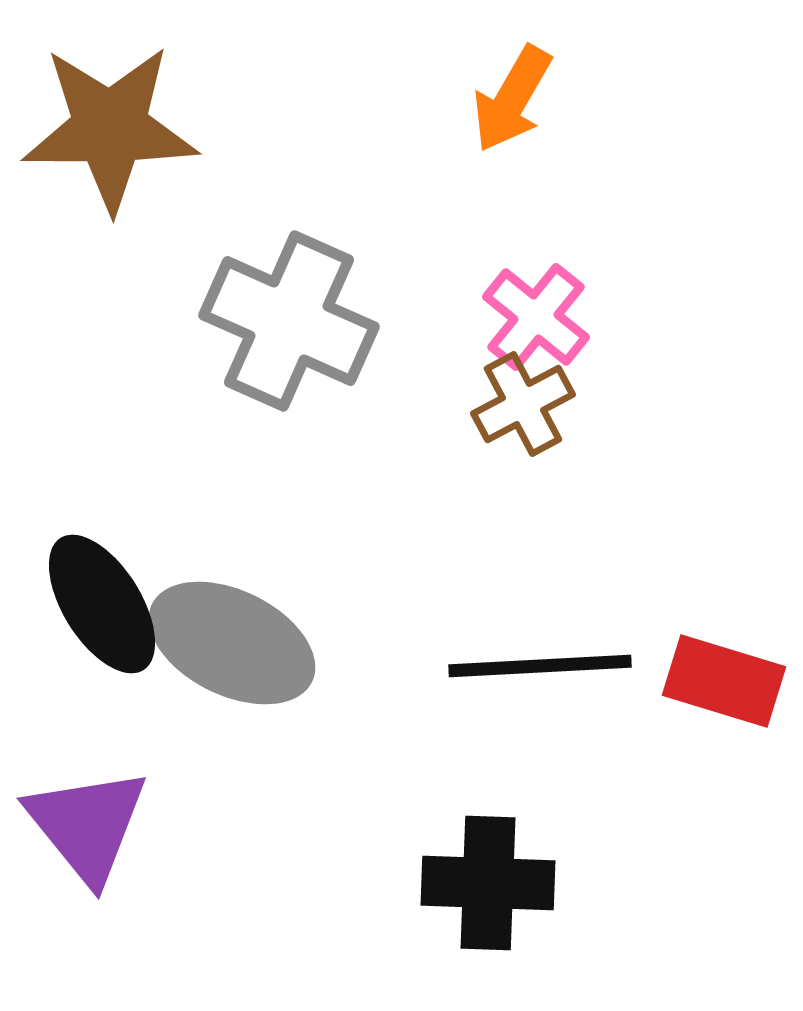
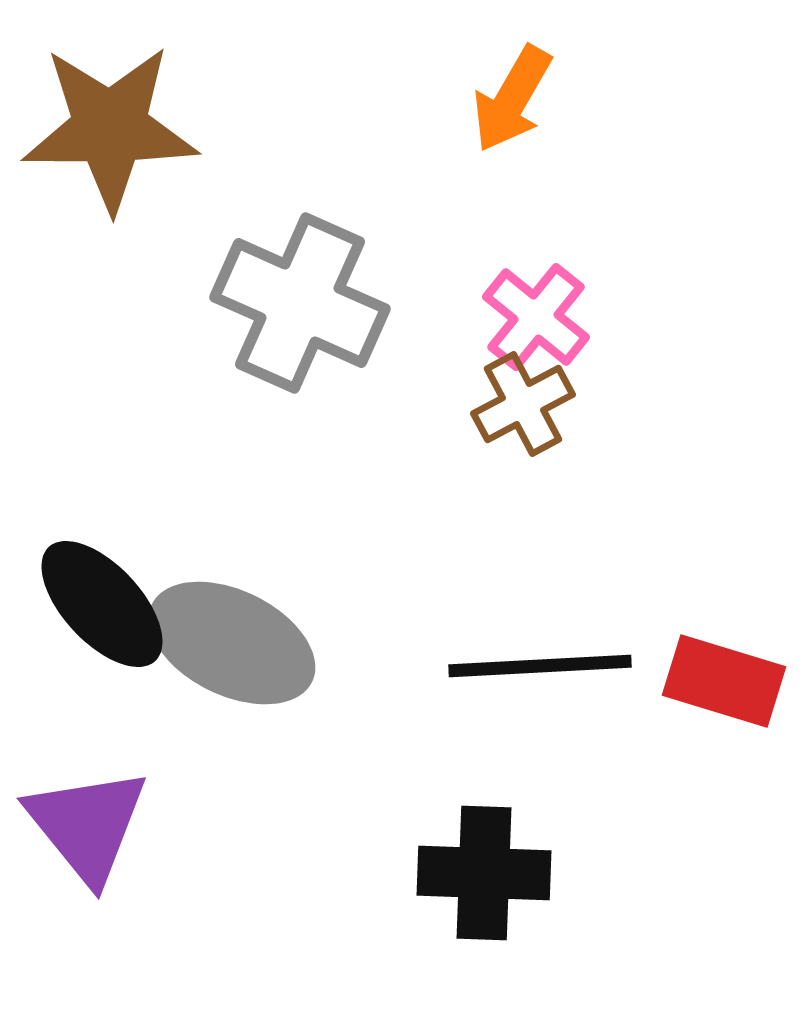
gray cross: moved 11 px right, 18 px up
black ellipse: rotated 11 degrees counterclockwise
black cross: moved 4 px left, 10 px up
